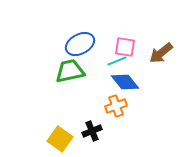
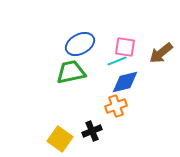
green trapezoid: moved 1 px right, 1 px down
blue diamond: rotated 64 degrees counterclockwise
